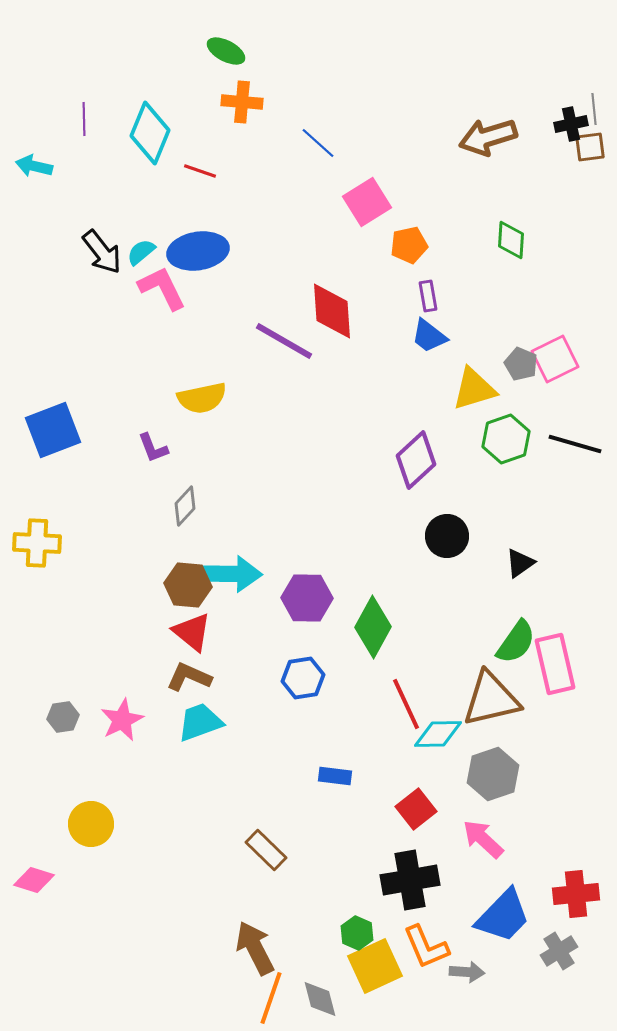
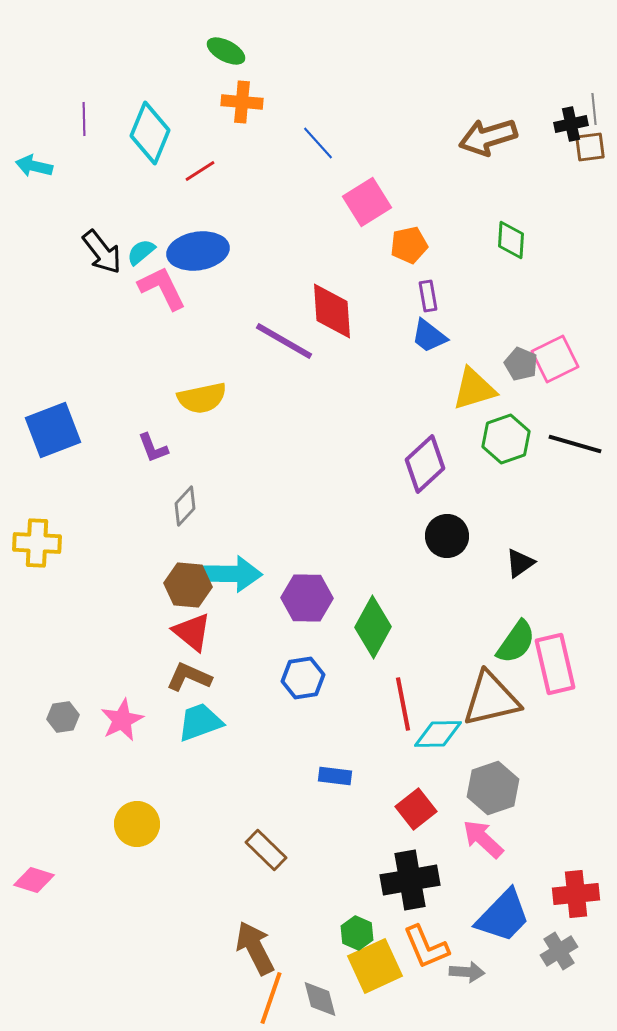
blue line at (318, 143): rotated 6 degrees clockwise
red line at (200, 171): rotated 52 degrees counterclockwise
purple diamond at (416, 460): moved 9 px right, 4 px down
red line at (406, 704): moved 3 px left; rotated 14 degrees clockwise
gray hexagon at (493, 774): moved 14 px down
yellow circle at (91, 824): moved 46 px right
